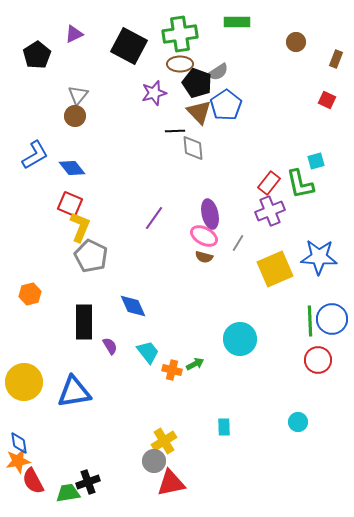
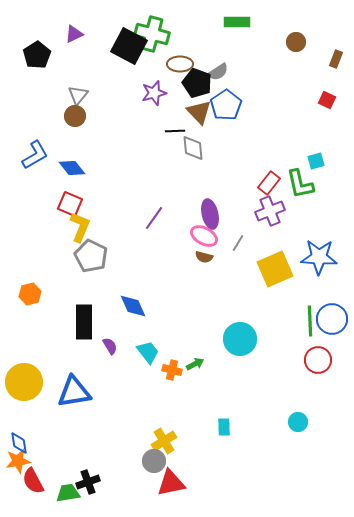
green cross at (180, 34): moved 28 px left; rotated 24 degrees clockwise
